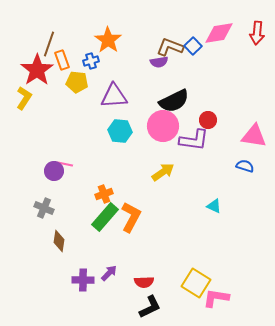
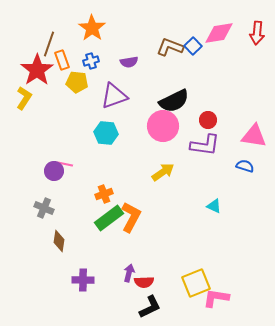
orange star: moved 16 px left, 12 px up
purple semicircle: moved 30 px left
purple triangle: rotated 16 degrees counterclockwise
cyan hexagon: moved 14 px left, 2 px down
purple L-shape: moved 11 px right, 5 px down
green rectangle: moved 4 px right, 1 px down; rotated 12 degrees clockwise
purple arrow: moved 20 px right; rotated 30 degrees counterclockwise
yellow square: rotated 36 degrees clockwise
